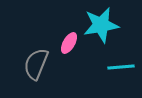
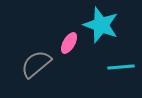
cyan star: rotated 30 degrees clockwise
gray semicircle: rotated 28 degrees clockwise
